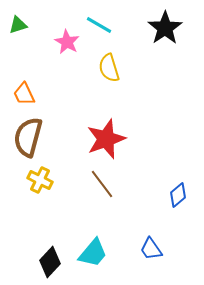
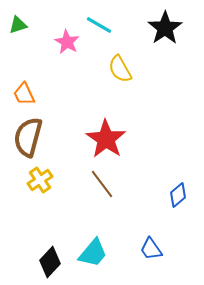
yellow semicircle: moved 11 px right, 1 px down; rotated 12 degrees counterclockwise
red star: rotated 18 degrees counterclockwise
yellow cross: rotated 30 degrees clockwise
